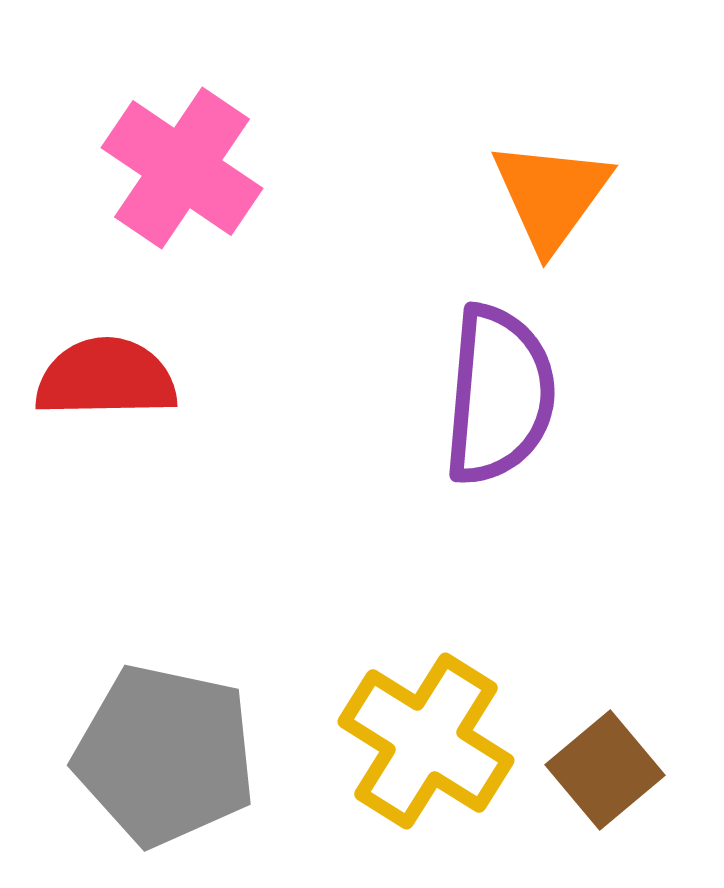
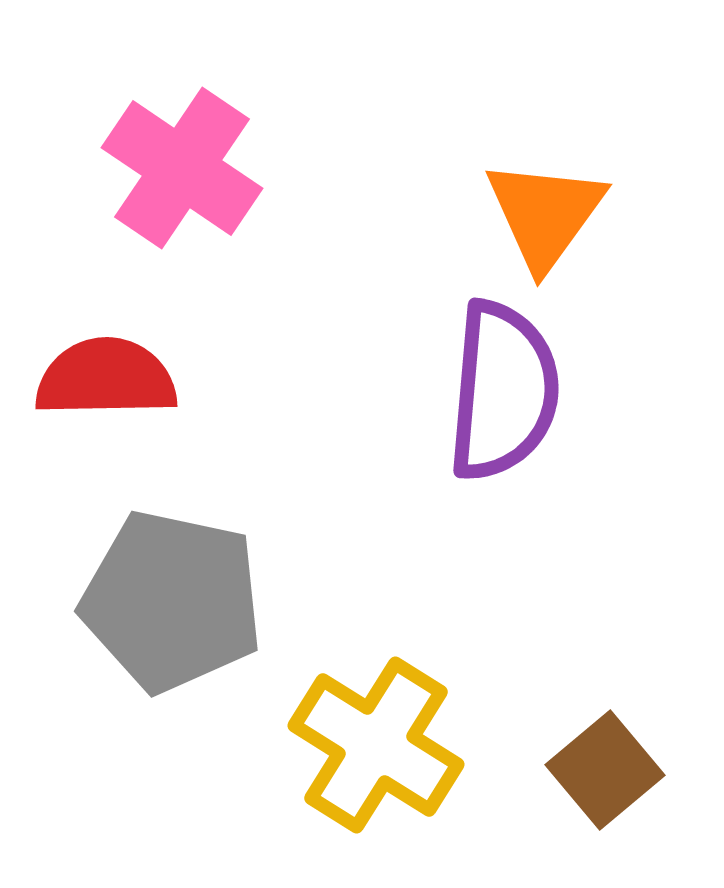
orange triangle: moved 6 px left, 19 px down
purple semicircle: moved 4 px right, 4 px up
yellow cross: moved 50 px left, 4 px down
gray pentagon: moved 7 px right, 154 px up
